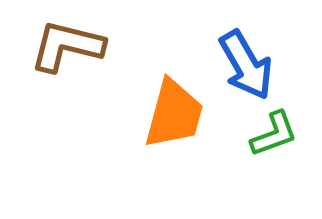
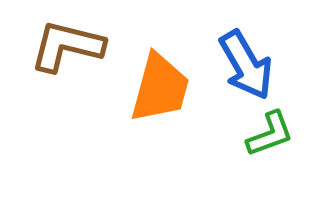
orange trapezoid: moved 14 px left, 26 px up
green L-shape: moved 4 px left
